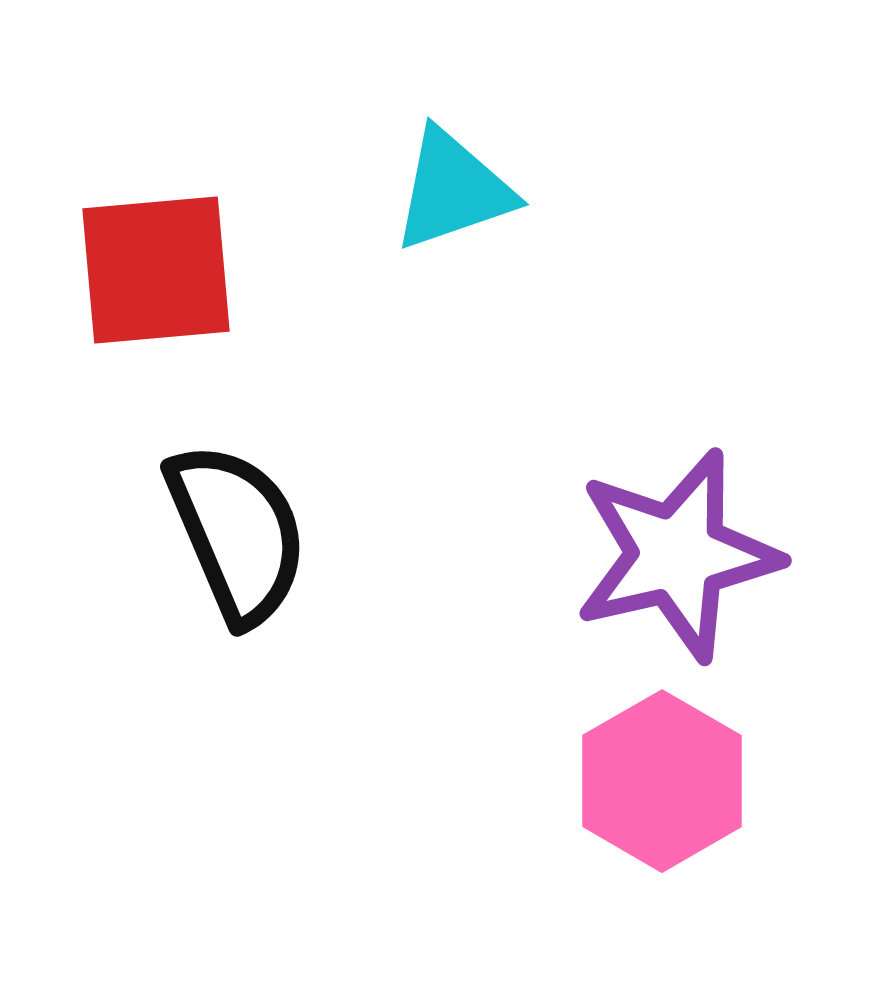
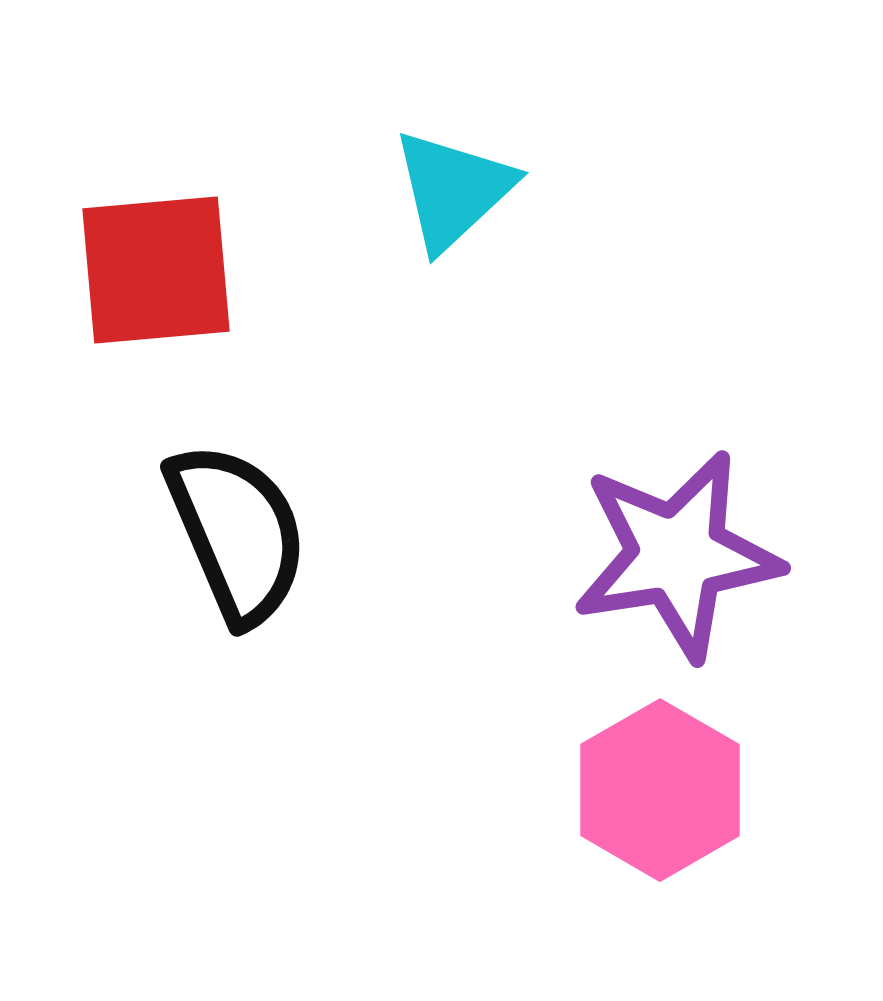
cyan triangle: rotated 24 degrees counterclockwise
purple star: rotated 4 degrees clockwise
pink hexagon: moved 2 px left, 9 px down
